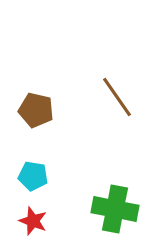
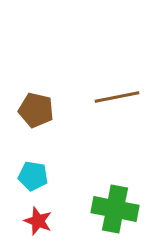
brown line: rotated 66 degrees counterclockwise
red star: moved 5 px right
